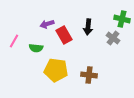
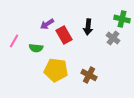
purple arrow: rotated 16 degrees counterclockwise
brown cross: rotated 21 degrees clockwise
